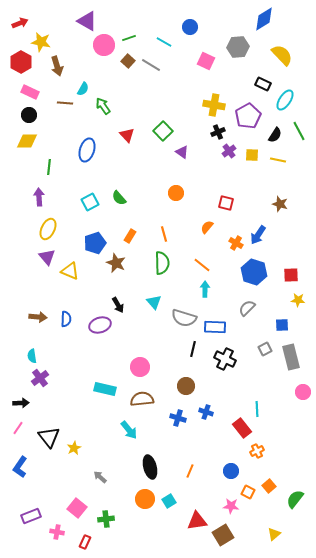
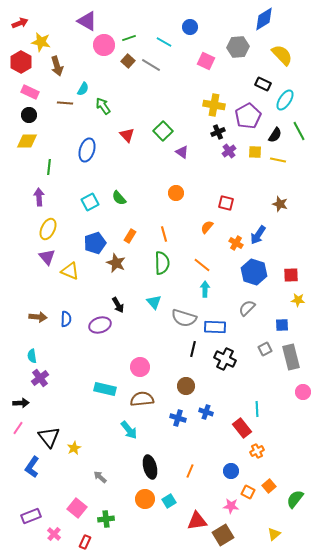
yellow square at (252, 155): moved 3 px right, 3 px up
blue L-shape at (20, 467): moved 12 px right
pink cross at (57, 532): moved 3 px left, 2 px down; rotated 32 degrees clockwise
